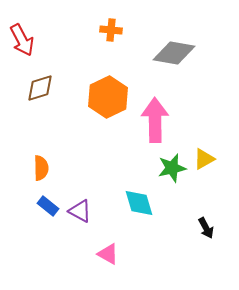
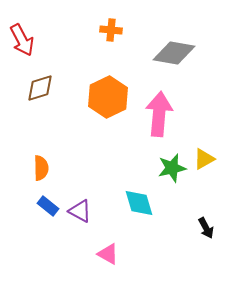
pink arrow: moved 4 px right, 6 px up; rotated 6 degrees clockwise
